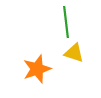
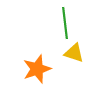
green line: moved 1 px left, 1 px down
